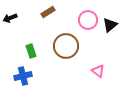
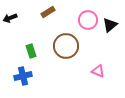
pink triangle: rotated 16 degrees counterclockwise
